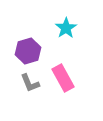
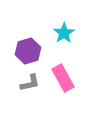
cyan star: moved 2 px left, 5 px down
gray L-shape: rotated 80 degrees counterclockwise
